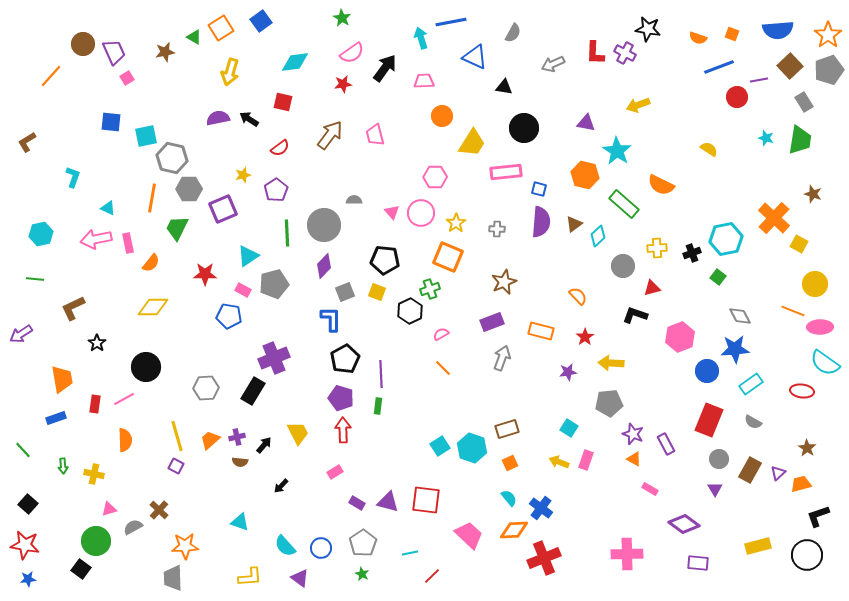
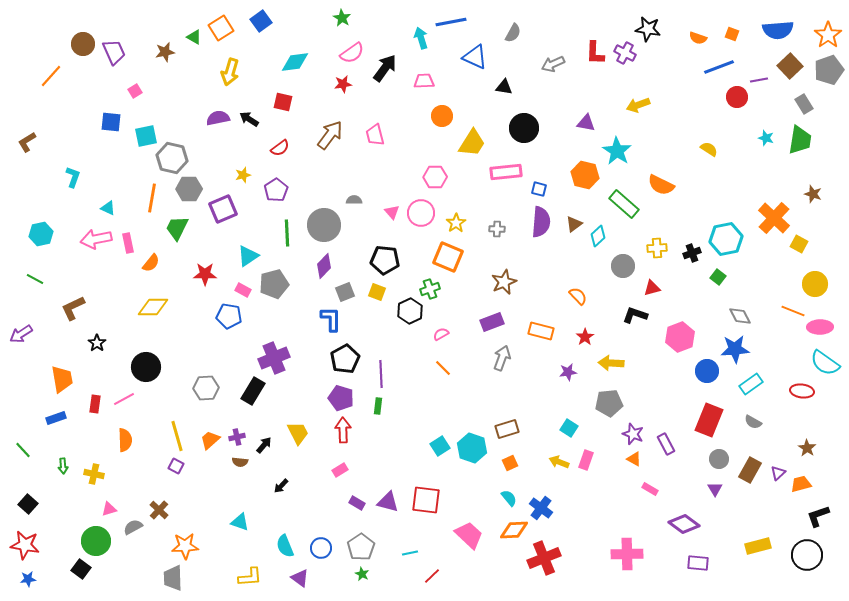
pink square at (127, 78): moved 8 px right, 13 px down
gray rectangle at (804, 102): moved 2 px down
green line at (35, 279): rotated 24 degrees clockwise
pink rectangle at (335, 472): moved 5 px right, 2 px up
gray pentagon at (363, 543): moved 2 px left, 4 px down
cyan semicircle at (285, 546): rotated 20 degrees clockwise
